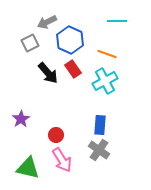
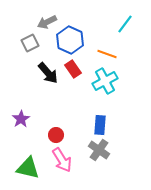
cyan line: moved 8 px right, 3 px down; rotated 54 degrees counterclockwise
